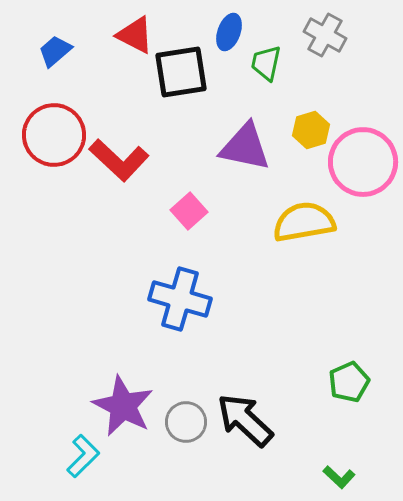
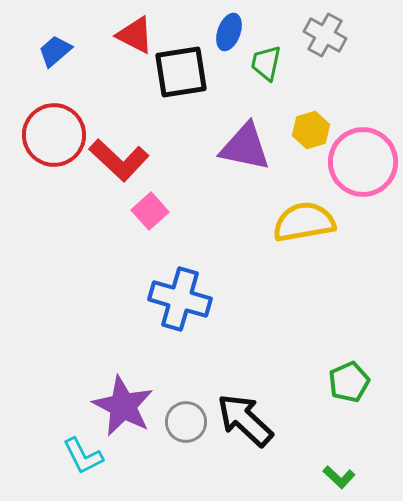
pink square: moved 39 px left
cyan L-shape: rotated 108 degrees clockwise
